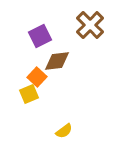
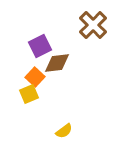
brown cross: moved 3 px right
purple square: moved 10 px down
brown diamond: moved 2 px down
orange square: moved 2 px left
